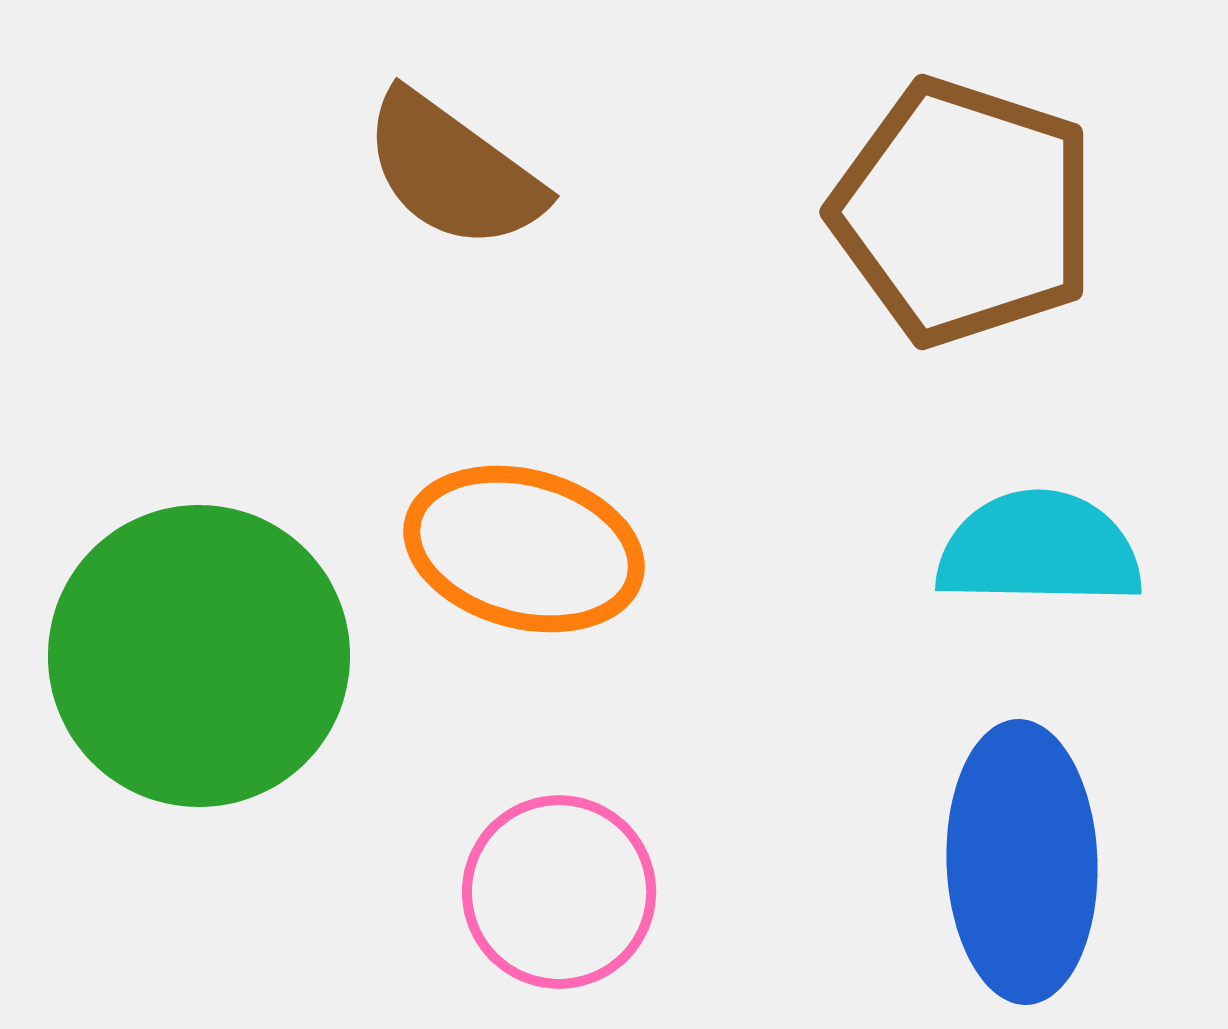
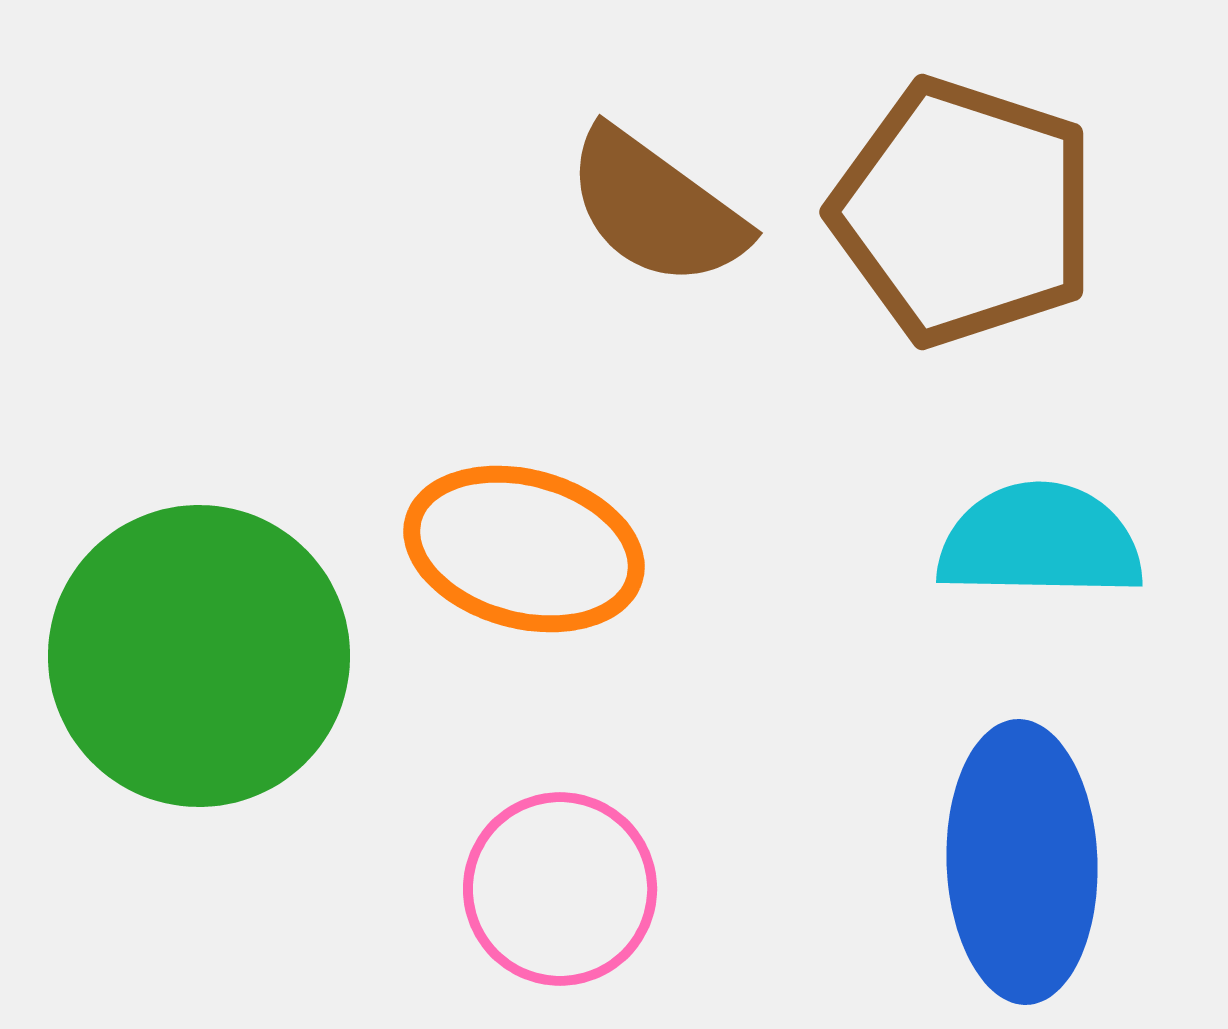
brown semicircle: moved 203 px right, 37 px down
cyan semicircle: moved 1 px right, 8 px up
pink circle: moved 1 px right, 3 px up
